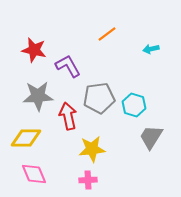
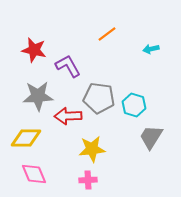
gray pentagon: rotated 16 degrees clockwise
red arrow: rotated 80 degrees counterclockwise
